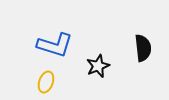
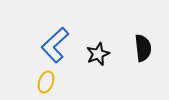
blue L-shape: rotated 120 degrees clockwise
black star: moved 12 px up
